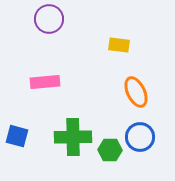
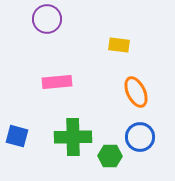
purple circle: moved 2 px left
pink rectangle: moved 12 px right
green hexagon: moved 6 px down
